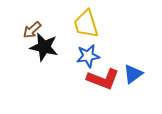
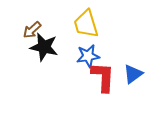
red L-shape: moved 2 px up; rotated 108 degrees counterclockwise
